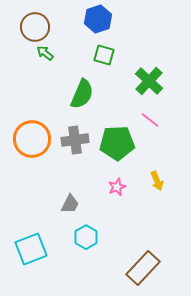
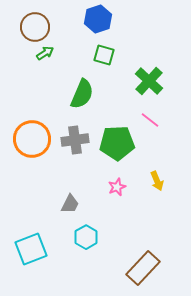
green arrow: rotated 108 degrees clockwise
